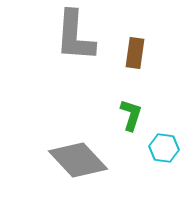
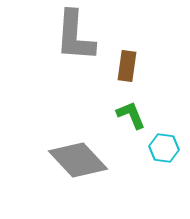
brown rectangle: moved 8 px left, 13 px down
green L-shape: rotated 40 degrees counterclockwise
